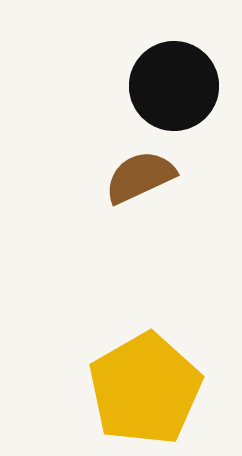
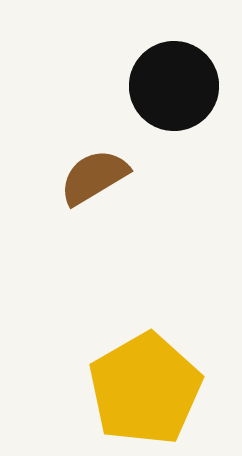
brown semicircle: moved 46 px left; rotated 6 degrees counterclockwise
